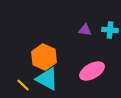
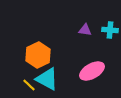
orange hexagon: moved 6 px left, 2 px up; rotated 10 degrees clockwise
yellow line: moved 6 px right
